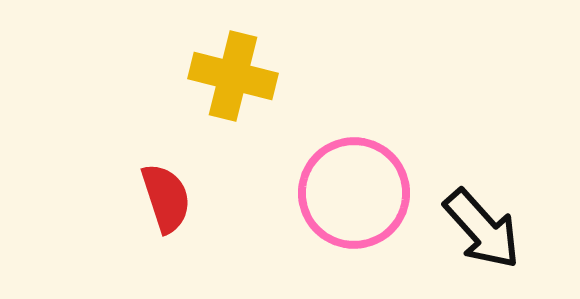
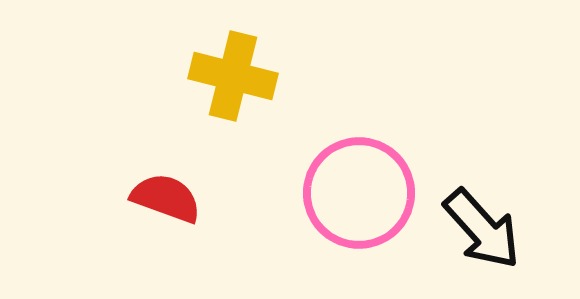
pink circle: moved 5 px right
red semicircle: rotated 52 degrees counterclockwise
